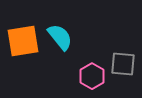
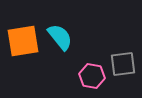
gray square: rotated 12 degrees counterclockwise
pink hexagon: rotated 20 degrees counterclockwise
